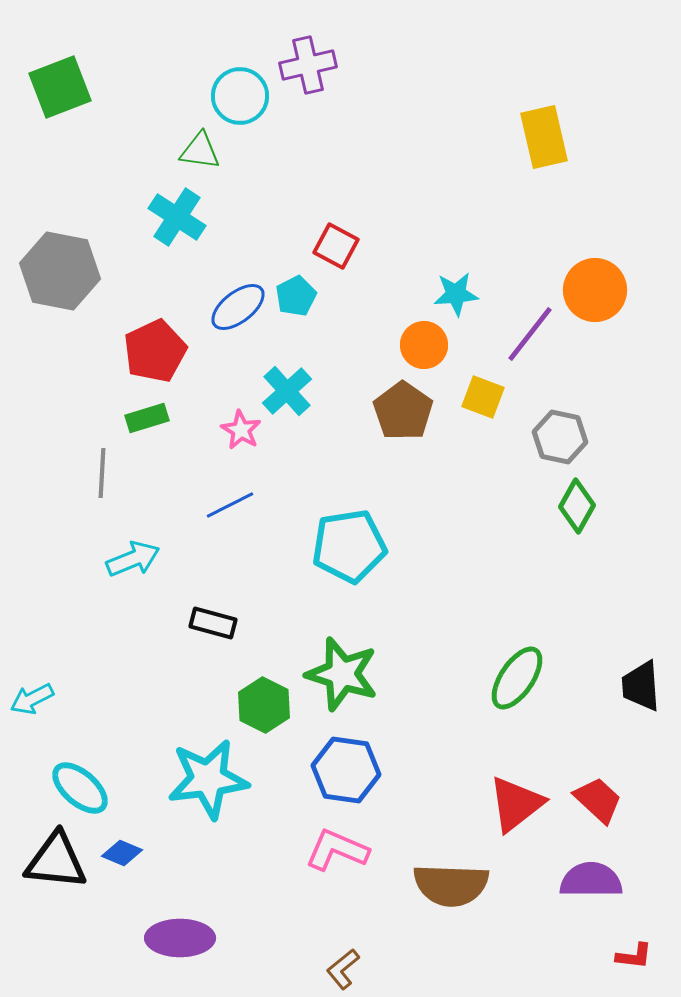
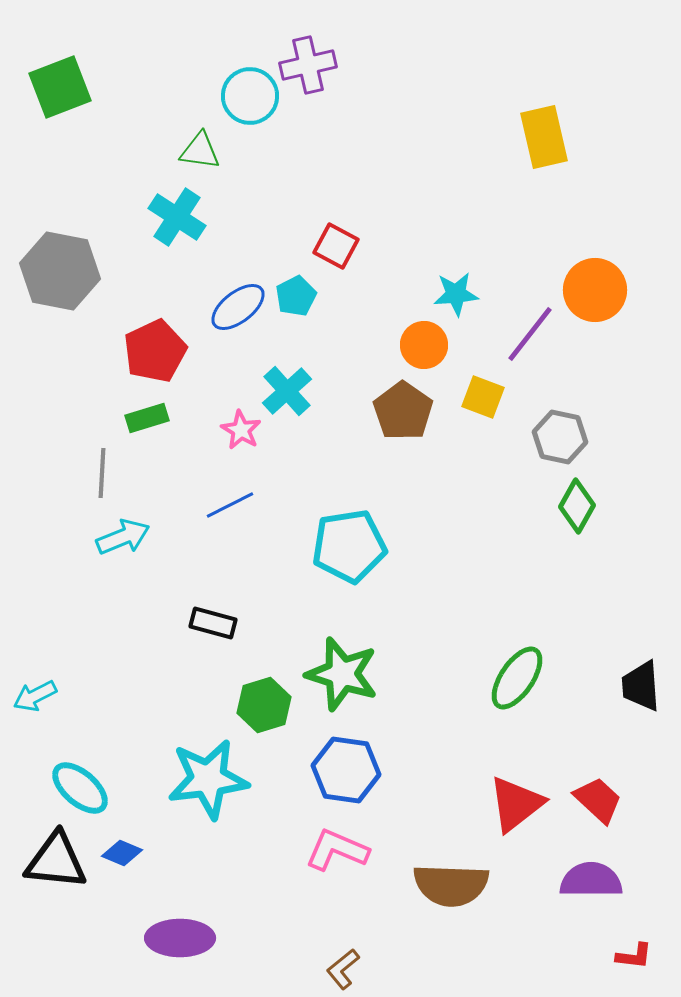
cyan circle at (240, 96): moved 10 px right
cyan arrow at (133, 559): moved 10 px left, 22 px up
cyan arrow at (32, 699): moved 3 px right, 3 px up
green hexagon at (264, 705): rotated 16 degrees clockwise
